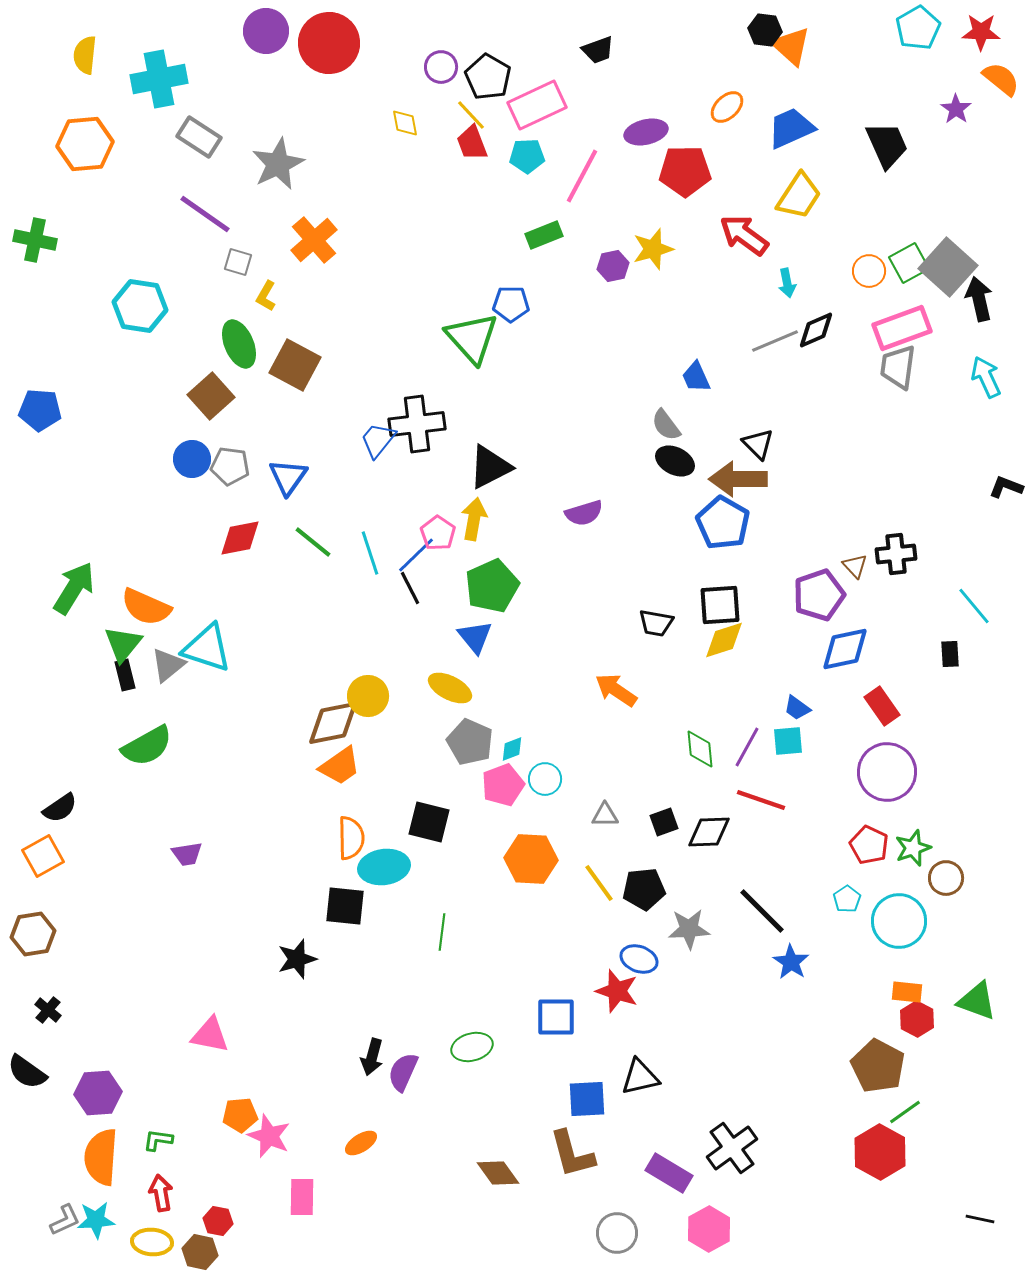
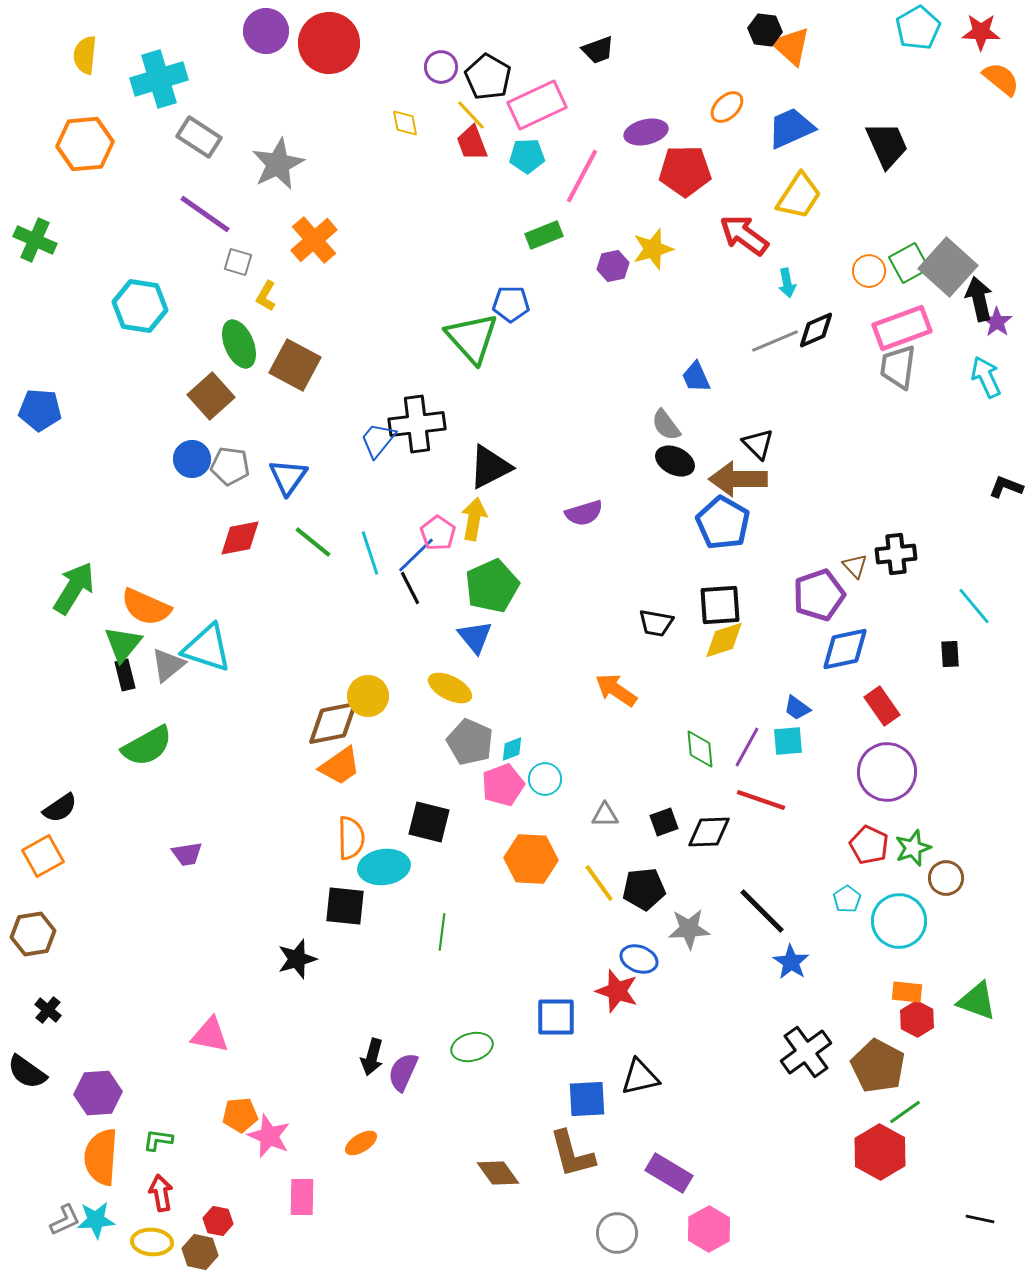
cyan cross at (159, 79): rotated 6 degrees counterclockwise
purple star at (956, 109): moved 41 px right, 213 px down
green cross at (35, 240): rotated 12 degrees clockwise
black cross at (732, 1148): moved 74 px right, 96 px up
